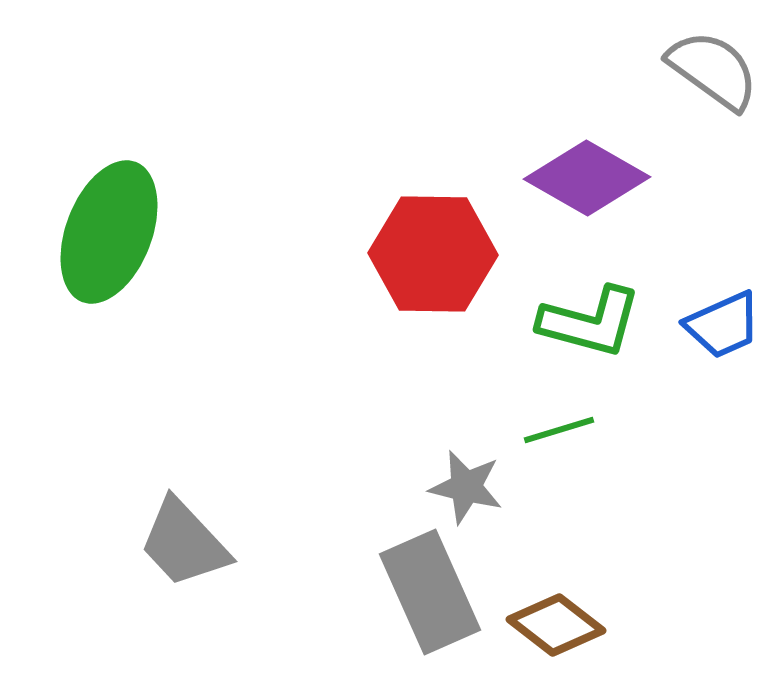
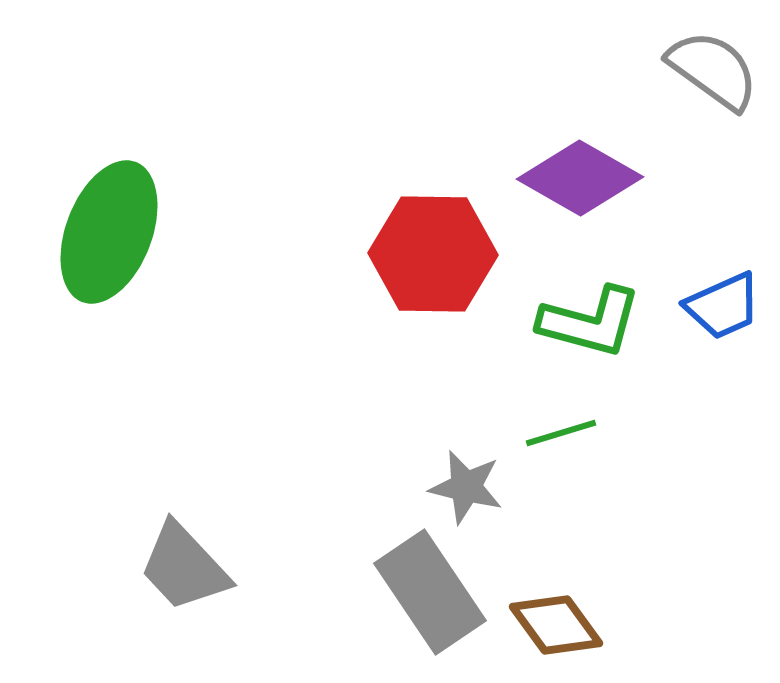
purple diamond: moved 7 px left
blue trapezoid: moved 19 px up
green line: moved 2 px right, 3 px down
gray trapezoid: moved 24 px down
gray rectangle: rotated 10 degrees counterclockwise
brown diamond: rotated 16 degrees clockwise
